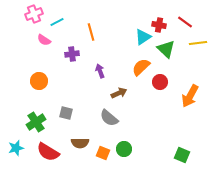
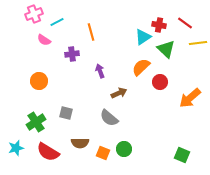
red line: moved 1 px down
orange arrow: moved 2 px down; rotated 20 degrees clockwise
